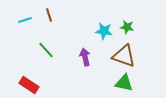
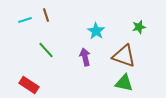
brown line: moved 3 px left
green star: moved 12 px right; rotated 24 degrees counterclockwise
cyan star: moved 8 px left; rotated 24 degrees clockwise
